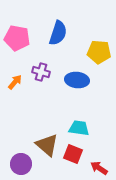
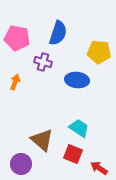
purple cross: moved 2 px right, 10 px up
orange arrow: rotated 21 degrees counterclockwise
cyan trapezoid: rotated 25 degrees clockwise
brown triangle: moved 5 px left, 5 px up
